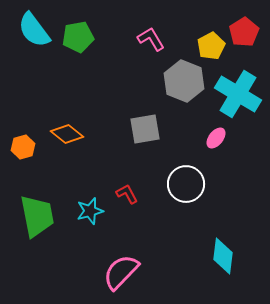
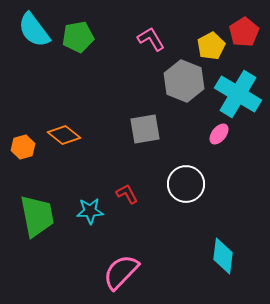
orange diamond: moved 3 px left, 1 px down
pink ellipse: moved 3 px right, 4 px up
cyan star: rotated 12 degrees clockwise
